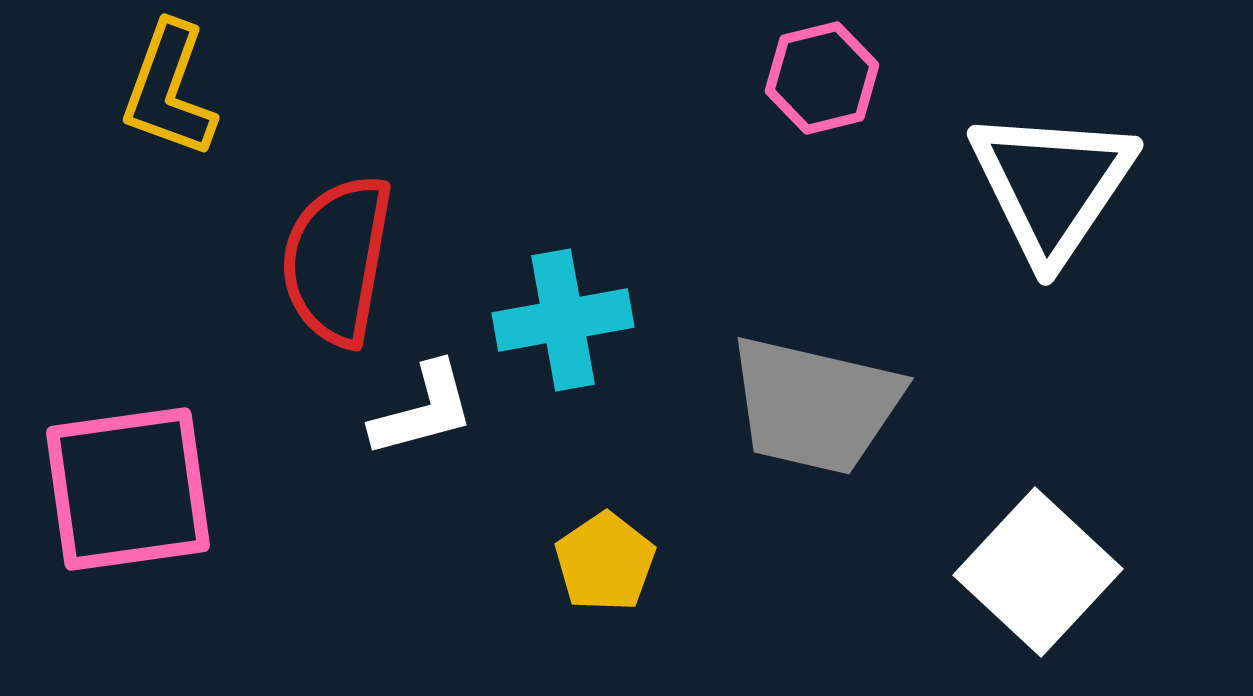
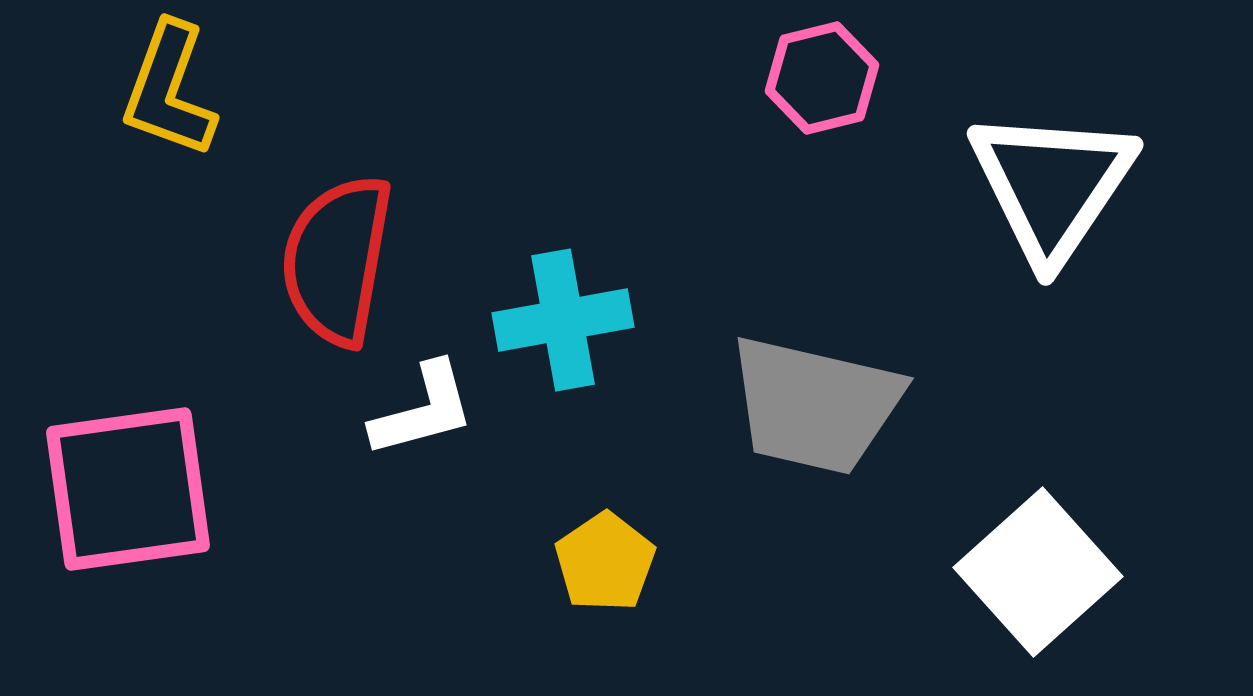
white square: rotated 5 degrees clockwise
